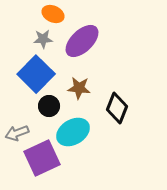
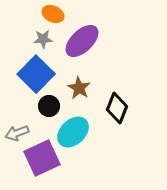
brown star: rotated 25 degrees clockwise
cyan ellipse: rotated 12 degrees counterclockwise
